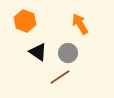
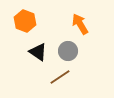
gray circle: moved 2 px up
